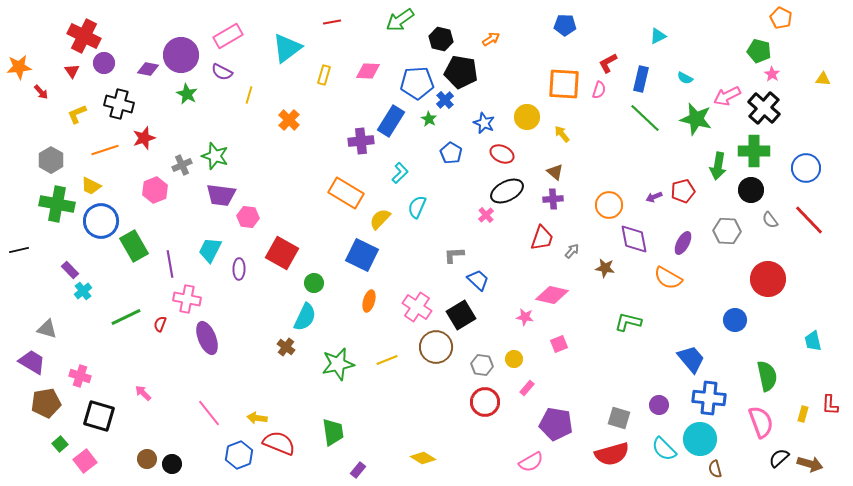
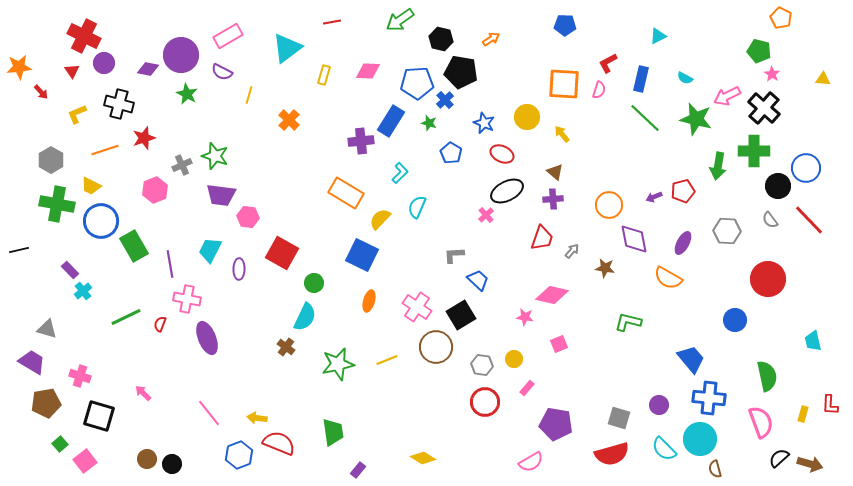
green star at (429, 119): moved 4 px down; rotated 14 degrees counterclockwise
black circle at (751, 190): moved 27 px right, 4 px up
